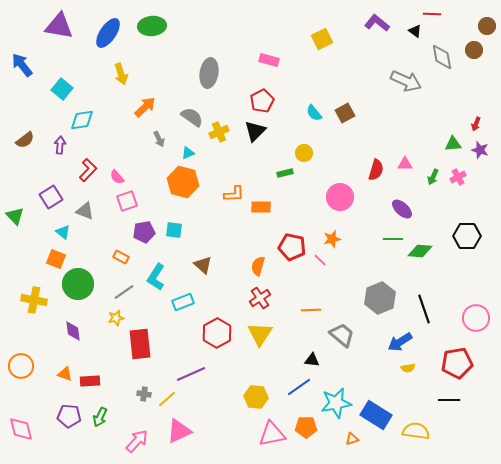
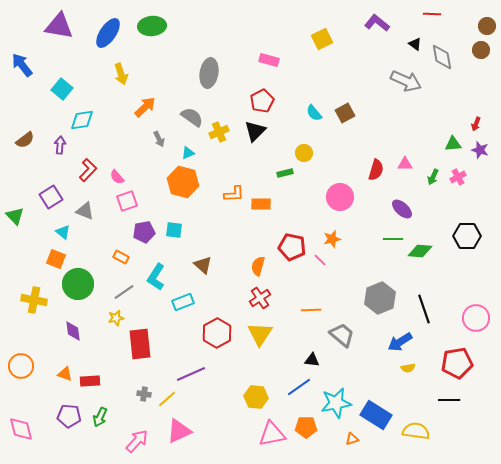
black triangle at (415, 31): moved 13 px down
brown circle at (474, 50): moved 7 px right
orange rectangle at (261, 207): moved 3 px up
